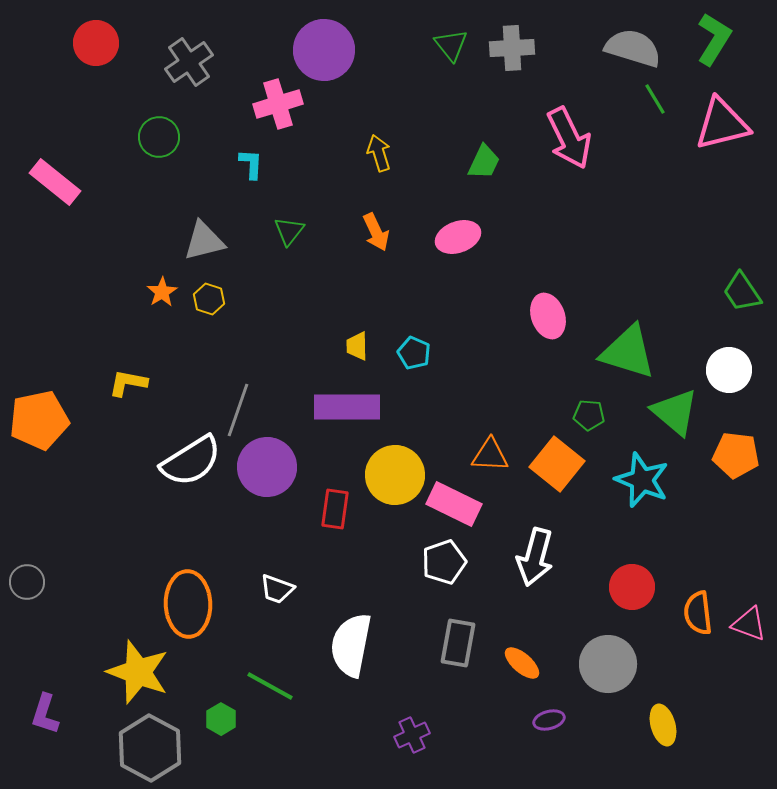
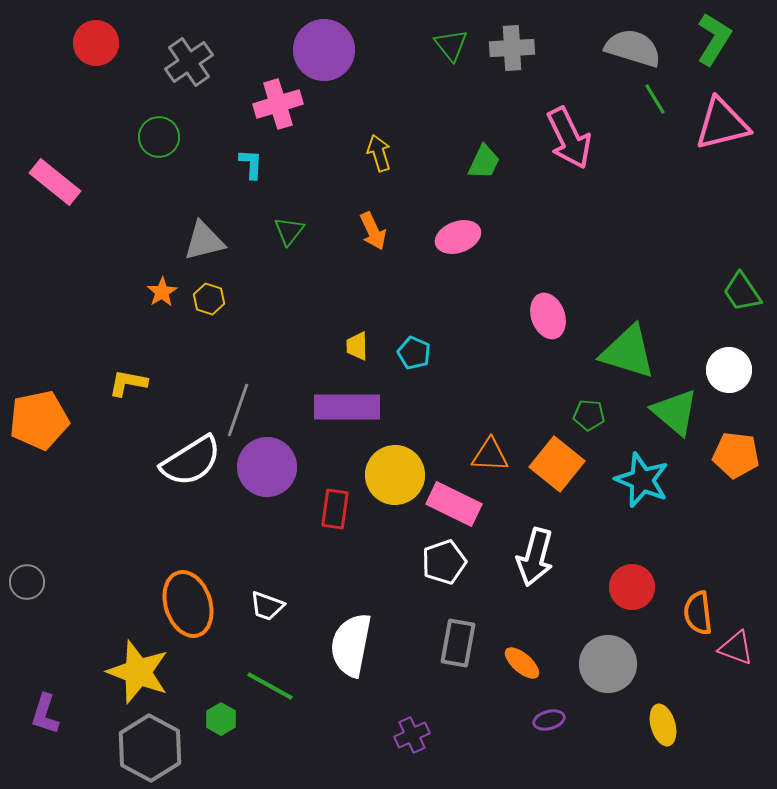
orange arrow at (376, 232): moved 3 px left, 1 px up
white trapezoid at (277, 589): moved 10 px left, 17 px down
orange ellipse at (188, 604): rotated 16 degrees counterclockwise
pink triangle at (749, 624): moved 13 px left, 24 px down
